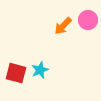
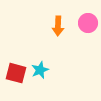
pink circle: moved 3 px down
orange arrow: moved 5 px left; rotated 42 degrees counterclockwise
